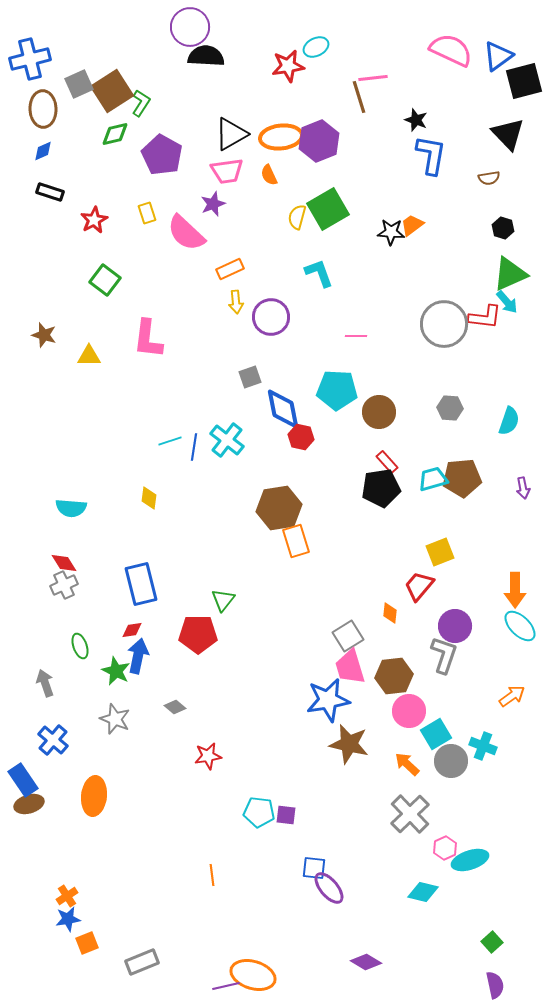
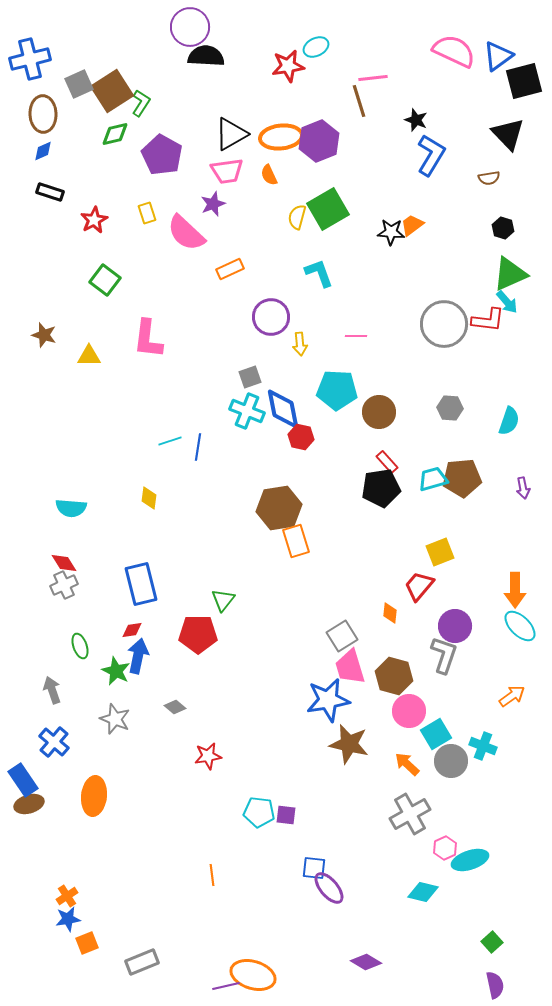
pink semicircle at (451, 50): moved 3 px right, 1 px down
brown line at (359, 97): moved 4 px down
brown ellipse at (43, 109): moved 5 px down
blue L-shape at (431, 155): rotated 21 degrees clockwise
yellow arrow at (236, 302): moved 64 px right, 42 px down
red L-shape at (485, 317): moved 3 px right, 3 px down
cyan cross at (227, 440): moved 20 px right, 29 px up; rotated 16 degrees counterclockwise
blue line at (194, 447): moved 4 px right
gray square at (348, 636): moved 6 px left
brown hexagon at (394, 676): rotated 21 degrees clockwise
gray arrow at (45, 683): moved 7 px right, 7 px down
blue cross at (53, 740): moved 1 px right, 2 px down
gray cross at (410, 814): rotated 15 degrees clockwise
